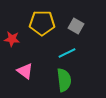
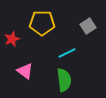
gray square: moved 12 px right; rotated 28 degrees clockwise
red star: rotated 28 degrees counterclockwise
